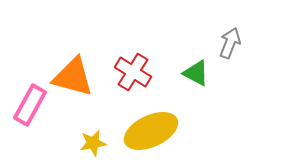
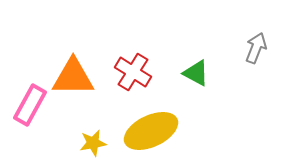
gray arrow: moved 26 px right, 5 px down
orange triangle: rotated 15 degrees counterclockwise
